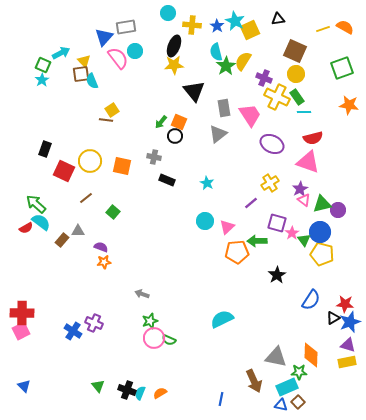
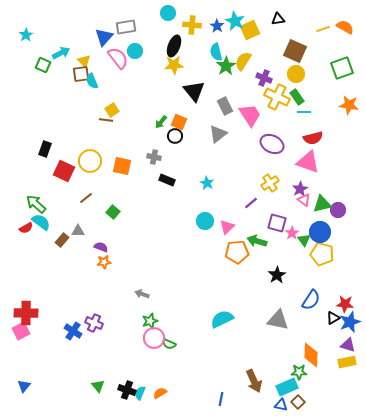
cyan star at (42, 80): moved 16 px left, 45 px up
gray rectangle at (224, 108): moved 1 px right, 2 px up; rotated 18 degrees counterclockwise
green arrow at (257, 241): rotated 18 degrees clockwise
red cross at (22, 313): moved 4 px right
green semicircle at (169, 340): moved 4 px down
gray triangle at (276, 357): moved 2 px right, 37 px up
blue triangle at (24, 386): rotated 24 degrees clockwise
